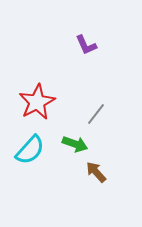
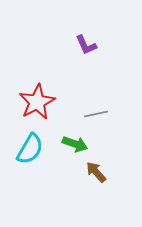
gray line: rotated 40 degrees clockwise
cyan semicircle: moved 1 px up; rotated 12 degrees counterclockwise
